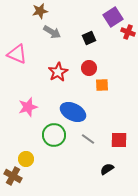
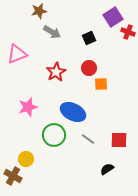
brown star: moved 1 px left
pink triangle: rotated 45 degrees counterclockwise
red star: moved 2 px left
orange square: moved 1 px left, 1 px up
